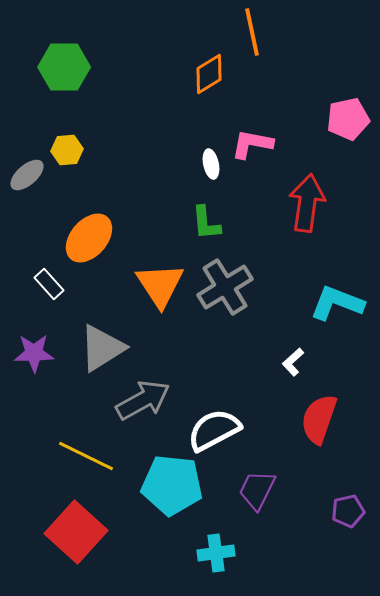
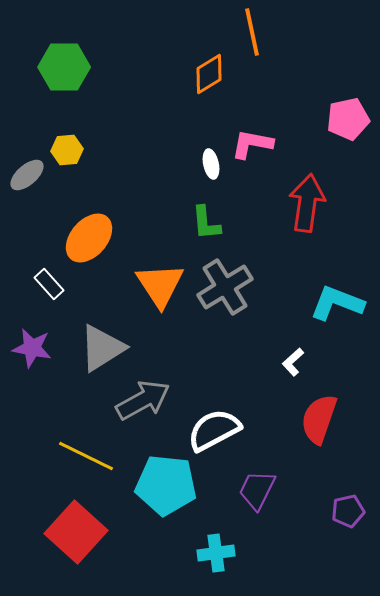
purple star: moved 2 px left, 5 px up; rotated 12 degrees clockwise
cyan pentagon: moved 6 px left
